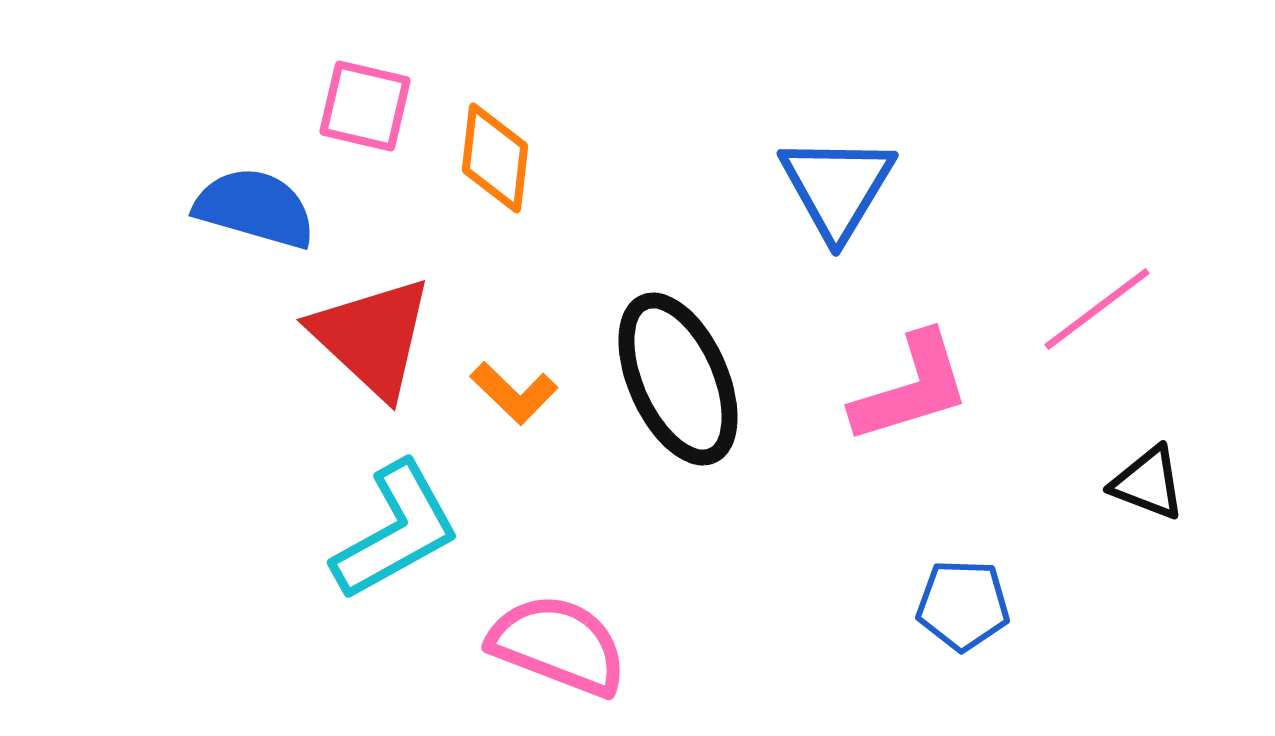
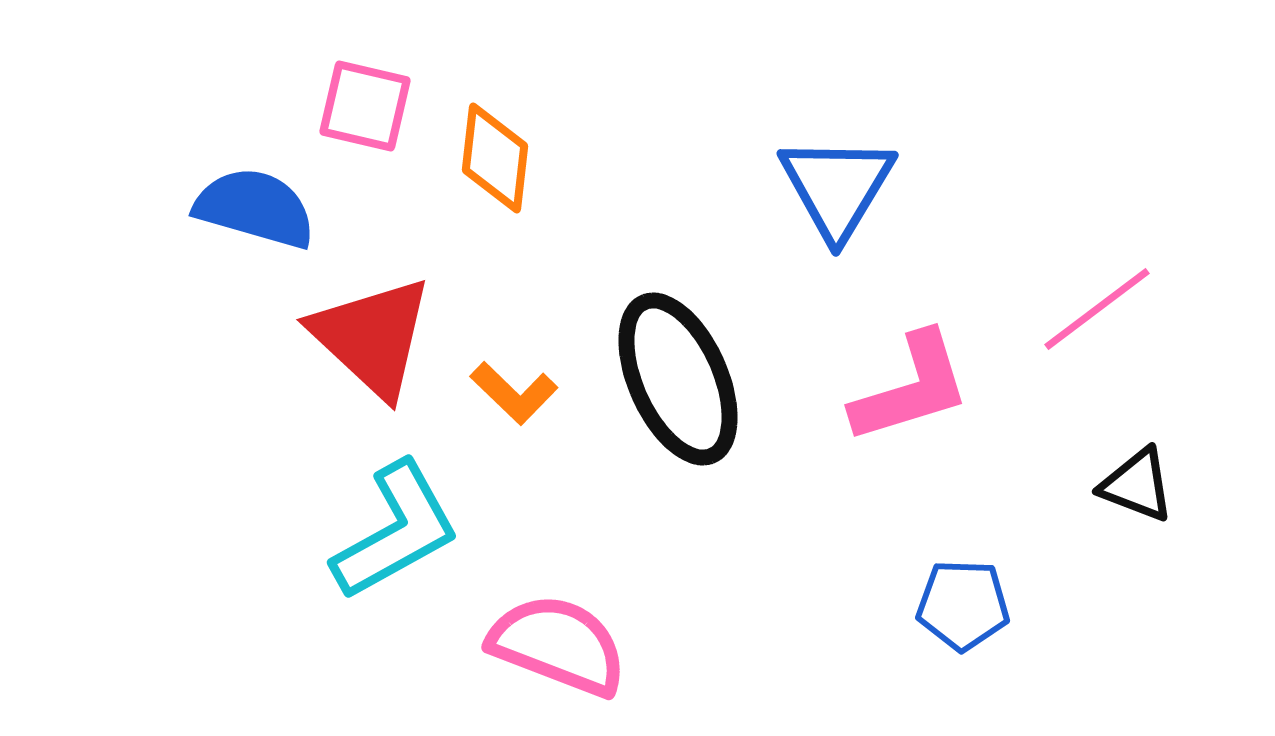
black triangle: moved 11 px left, 2 px down
